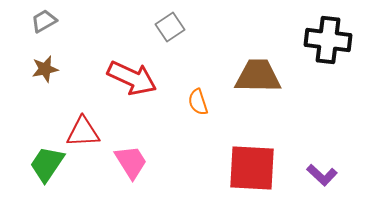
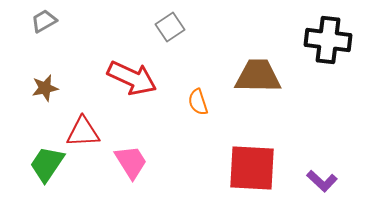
brown star: moved 19 px down
purple L-shape: moved 6 px down
